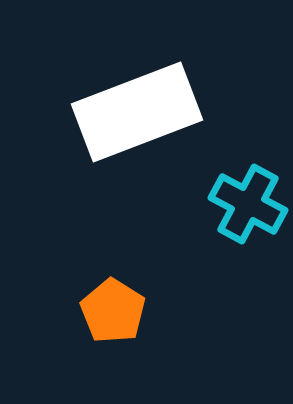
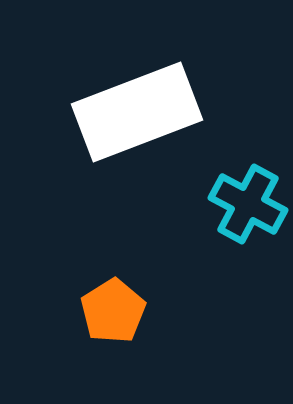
orange pentagon: rotated 8 degrees clockwise
